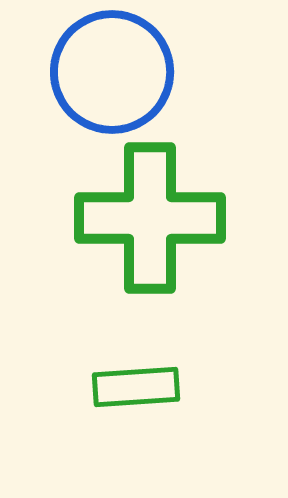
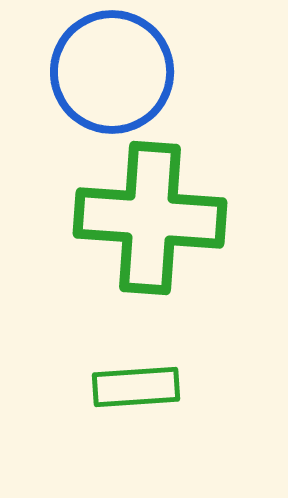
green cross: rotated 4 degrees clockwise
